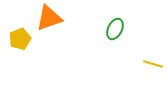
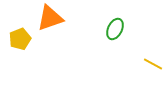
orange triangle: moved 1 px right
yellow line: rotated 12 degrees clockwise
